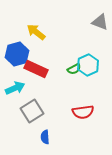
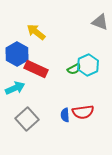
blue hexagon: rotated 15 degrees counterclockwise
gray square: moved 5 px left, 8 px down; rotated 10 degrees counterclockwise
blue semicircle: moved 20 px right, 22 px up
